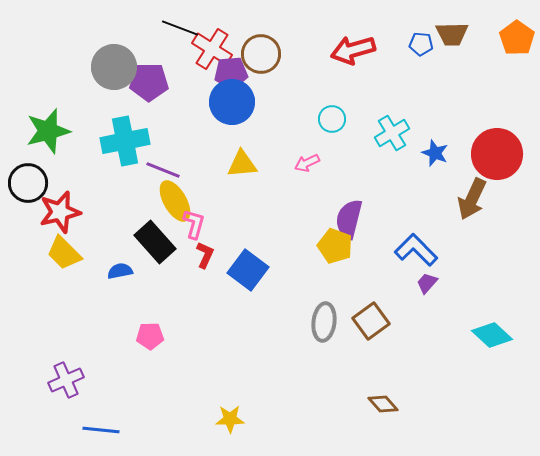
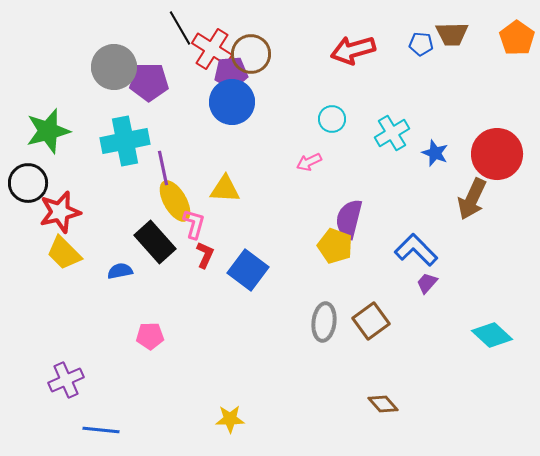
black line at (180, 28): rotated 39 degrees clockwise
brown circle at (261, 54): moved 10 px left
pink arrow at (307, 163): moved 2 px right, 1 px up
yellow triangle at (242, 164): moved 17 px left, 25 px down; rotated 8 degrees clockwise
purple line at (163, 170): moved 2 px up; rotated 56 degrees clockwise
